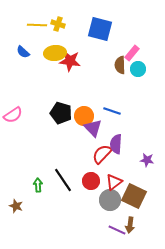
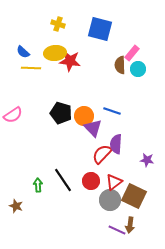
yellow line: moved 6 px left, 43 px down
